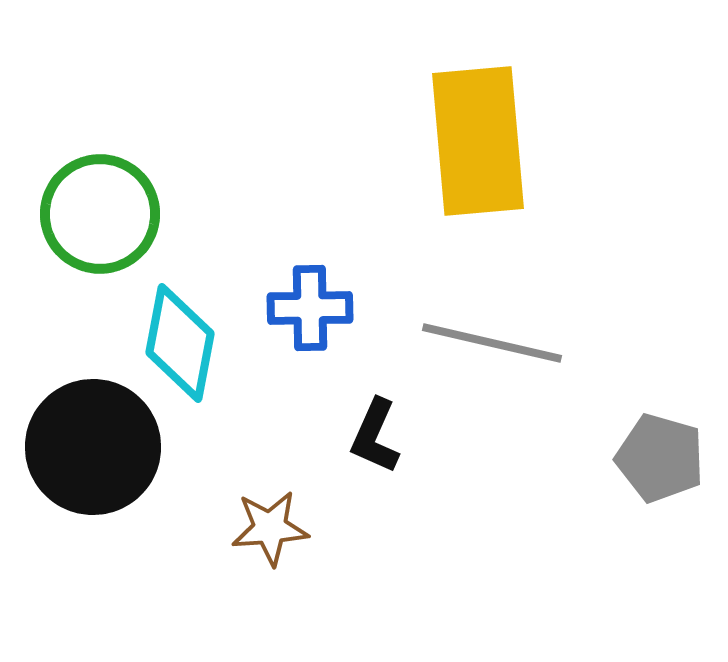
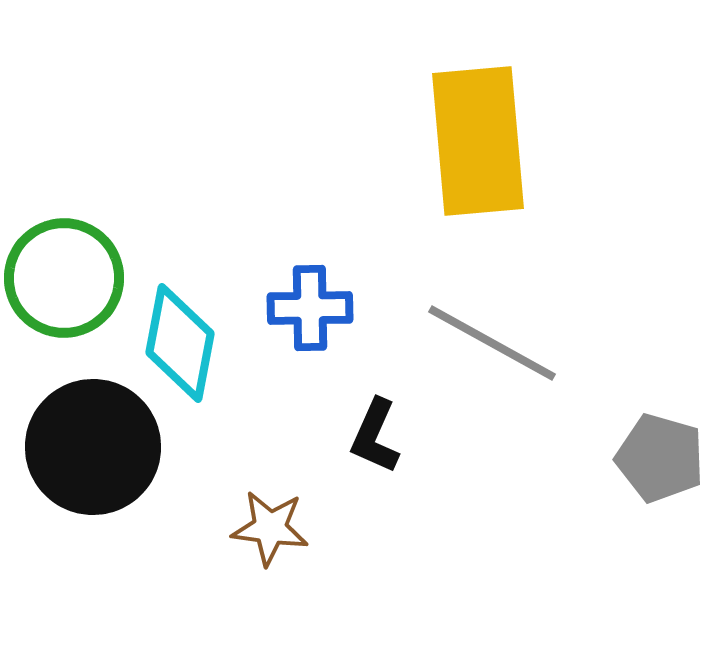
green circle: moved 36 px left, 64 px down
gray line: rotated 16 degrees clockwise
brown star: rotated 12 degrees clockwise
